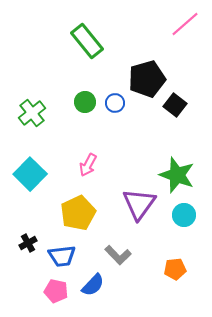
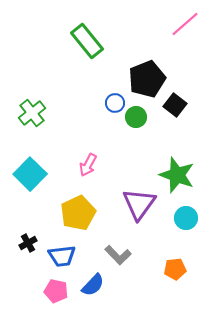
black pentagon: rotated 6 degrees counterclockwise
green circle: moved 51 px right, 15 px down
cyan circle: moved 2 px right, 3 px down
